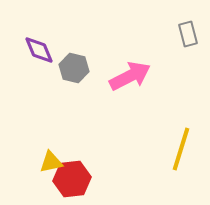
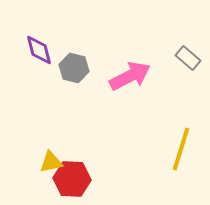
gray rectangle: moved 24 px down; rotated 35 degrees counterclockwise
purple diamond: rotated 8 degrees clockwise
red hexagon: rotated 9 degrees clockwise
